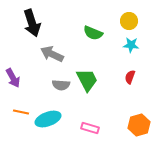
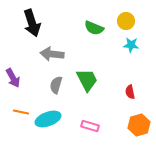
yellow circle: moved 3 px left
green semicircle: moved 1 px right, 5 px up
gray arrow: rotated 20 degrees counterclockwise
red semicircle: moved 15 px down; rotated 32 degrees counterclockwise
gray semicircle: moved 5 px left; rotated 102 degrees clockwise
pink rectangle: moved 2 px up
